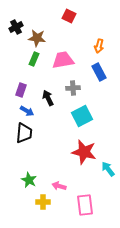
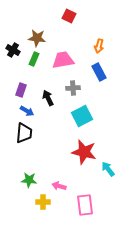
black cross: moved 3 px left, 23 px down; rotated 32 degrees counterclockwise
green star: rotated 21 degrees counterclockwise
